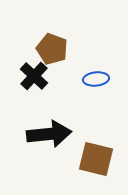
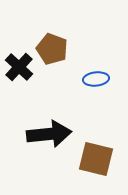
black cross: moved 15 px left, 9 px up
